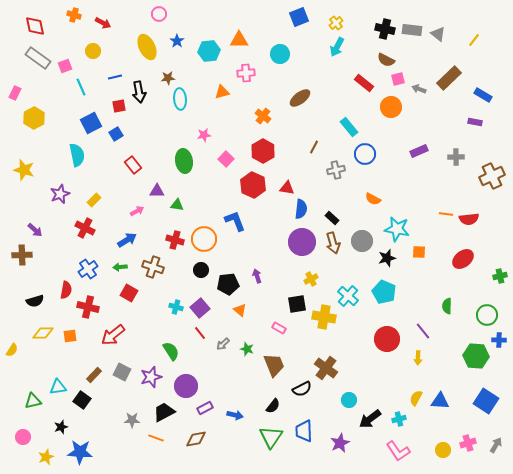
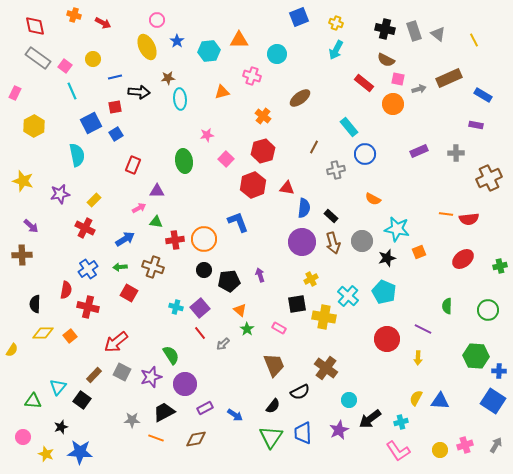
pink circle at (159, 14): moved 2 px left, 6 px down
yellow cross at (336, 23): rotated 32 degrees counterclockwise
gray rectangle at (412, 30): moved 2 px right, 1 px down; rotated 66 degrees clockwise
yellow line at (474, 40): rotated 64 degrees counterclockwise
cyan arrow at (337, 47): moved 1 px left, 3 px down
yellow circle at (93, 51): moved 8 px down
cyan circle at (280, 54): moved 3 px left
pink square at (65, 66): rotated 32 degrees counterclockwise
pink cross at (246, 73): moved 6 px right, 3 px down; rotated 24 degrees clockwise
brown rectangle at (449, 78): rotated 20 degrees clockwise
pink square at (398, 79): rotated 24 degrees clockwise
cyan line at (81, 87): moved 9 px left, 4 px down
gray arrow at (419, 89): rotated 144 degrees clockwise
black arrow at (139, 92): rotated 75 degrees counterclockwise
red square at (119, 106): moved 4 px left, 1 px down
orange circle at (391, 107): moved 2 px right, 3 px up
yellow hexagon at (34, 118): moved 8 px down
purple rectangle at (475, 122): moved 1 px right, 3 px down
pink star at (204, 135): moved 3 px right
red hexagon at (263, 151): rotated 15 degrees clockwise
gray cross at (456, 157): moved 4 px up
red rectangle at (133, 165): rotated 60 degrees clockwise
yellow star at (24, 170): moved 1 px left, 11 px down
brown cross at (492, 176): moved 3 px left, 2 px down
red hexagon at (253, 185): rotated 15 degrees clockwise
purple star at (60, 194): rotated 12 degrees clockwise
green triangle at (177, 205): moved 21 px left, 17 px down
blue semicircle at (301, 209): moved 3 px right, 1 px up
pink arrow at (137, 211): moved 2 px right, 3 px up
black rectangle at (332, 218): moved 1 px left, 2 px up
blue L-shape at (235, 221): moved 3 px right, 1 px down
purple arrow at (35, 230): moved 4 px left, 4 px up
blue arrow at (127, 240): moved 2 px left, 1 px up
red cross at (175, 240): rotated 24 degrees counterclockwise
orange square at (419, 252): rotated 24 degrees counterclockwise
black circle at (201, 270): moved 3 px right
purple arrow at (257, 276): moved 3 px right, 1 px up
green cross at (500, 276): moved 10 px up
black pentagon at (228, 284): moved 1 px right, 3 px up
black semicircle at (35, 301): moved 3 px down; rotated 108 degrees clockwise
green circle at (487, 315): moved 1 px right, 5 px up
purple line at (423, 331): moved 2 px up; rotated 24 degrees counterclockwise
red arrow at (113, 335): moved 3 px right, 7 px down
orange square at (70, 336): rotated 32 degrees counterclockwise
blue cross at (499, 340): moved 31 px down
green star at (247, 349): moved 20 px up; rotated 16 degrees clockwise
green semicircle at (171, 351): moved 4 px down
purple circle at (186, 386): moved 1 px left, 2 px up
cyan triangle at (58, 387): rotated 42 degrees counterclockwise
black semicircle at (302, 389): moved 2 px left, 3 px down
green triangle at (33, 401): rotated 18 degrees clockwise
blue square at (486, 401): moved 7 px right
blue arrow at (235, 415): rotated 21 degrees clockwise
cyan cross at (399, 419): moved 2 px right, 3 px down
blue trapezoid at (304, 431): moved 1 px left, 2 px down
purple star at (340, 443): moved 1 px left, 13 px up
pink cross at (468, 443): moved 3 px left, 2 px down
yellow circle at (443, 450): moved 3 px left
yellow star at (46, 457): moved 3 px up; rotated 28 degrees counterclockwise
